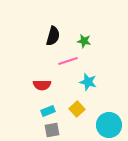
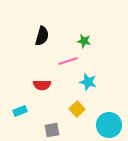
black semicircle: moved 11 px left
cyan rectangle: moved 28 px left
